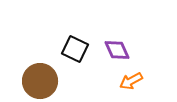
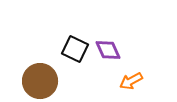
purple diamond: moved 9 px left
